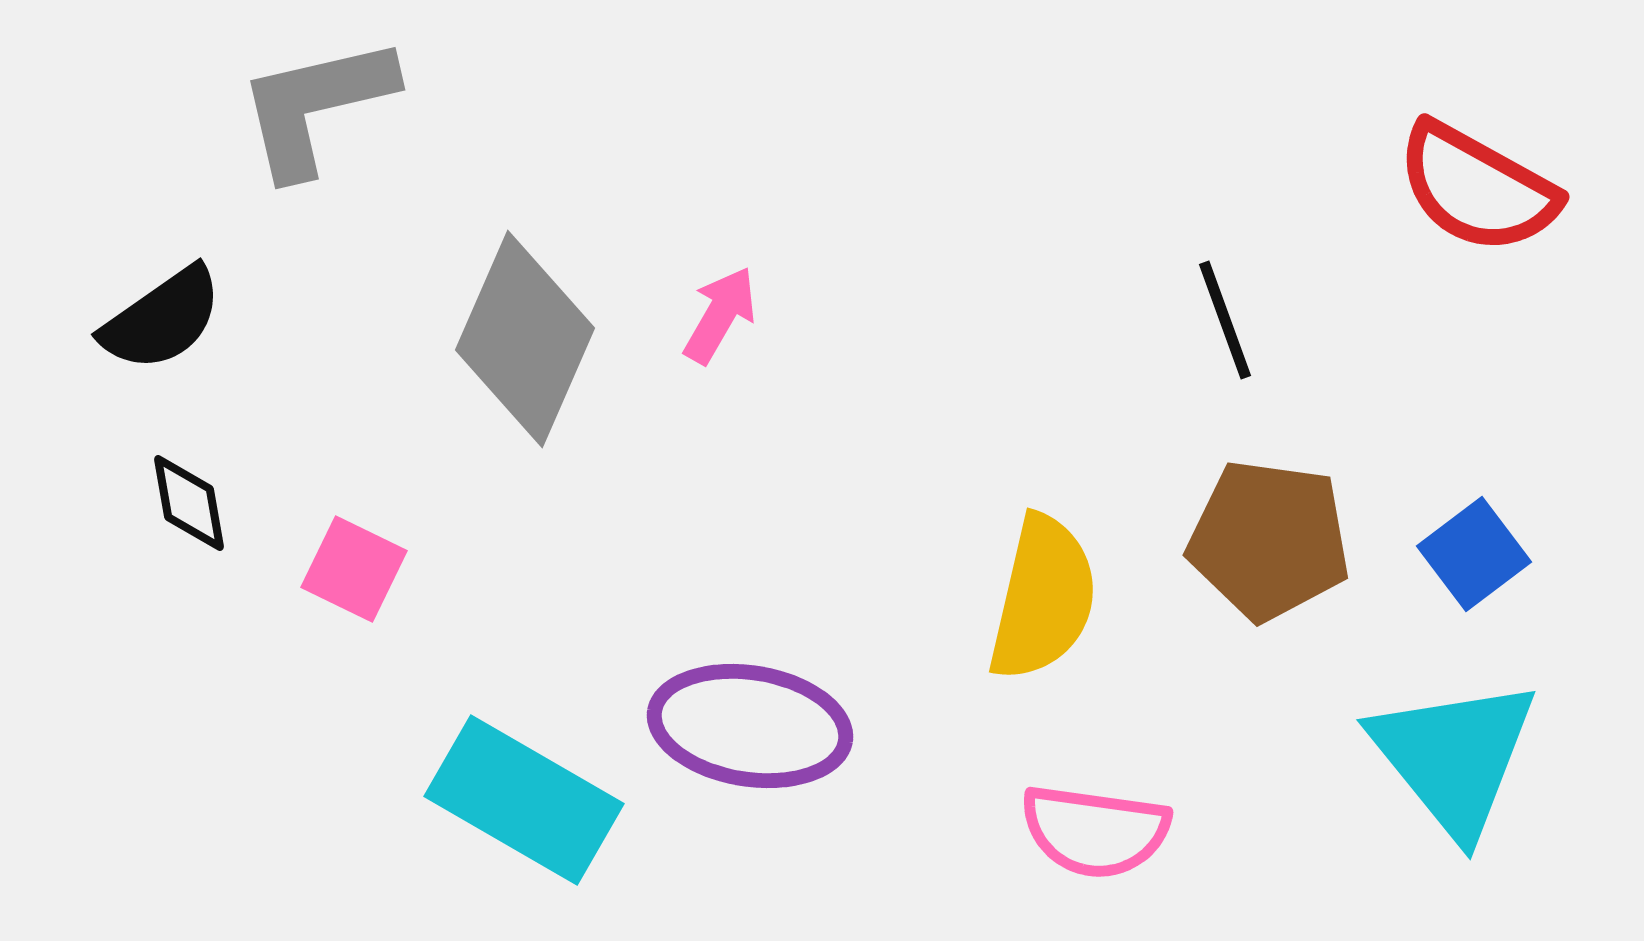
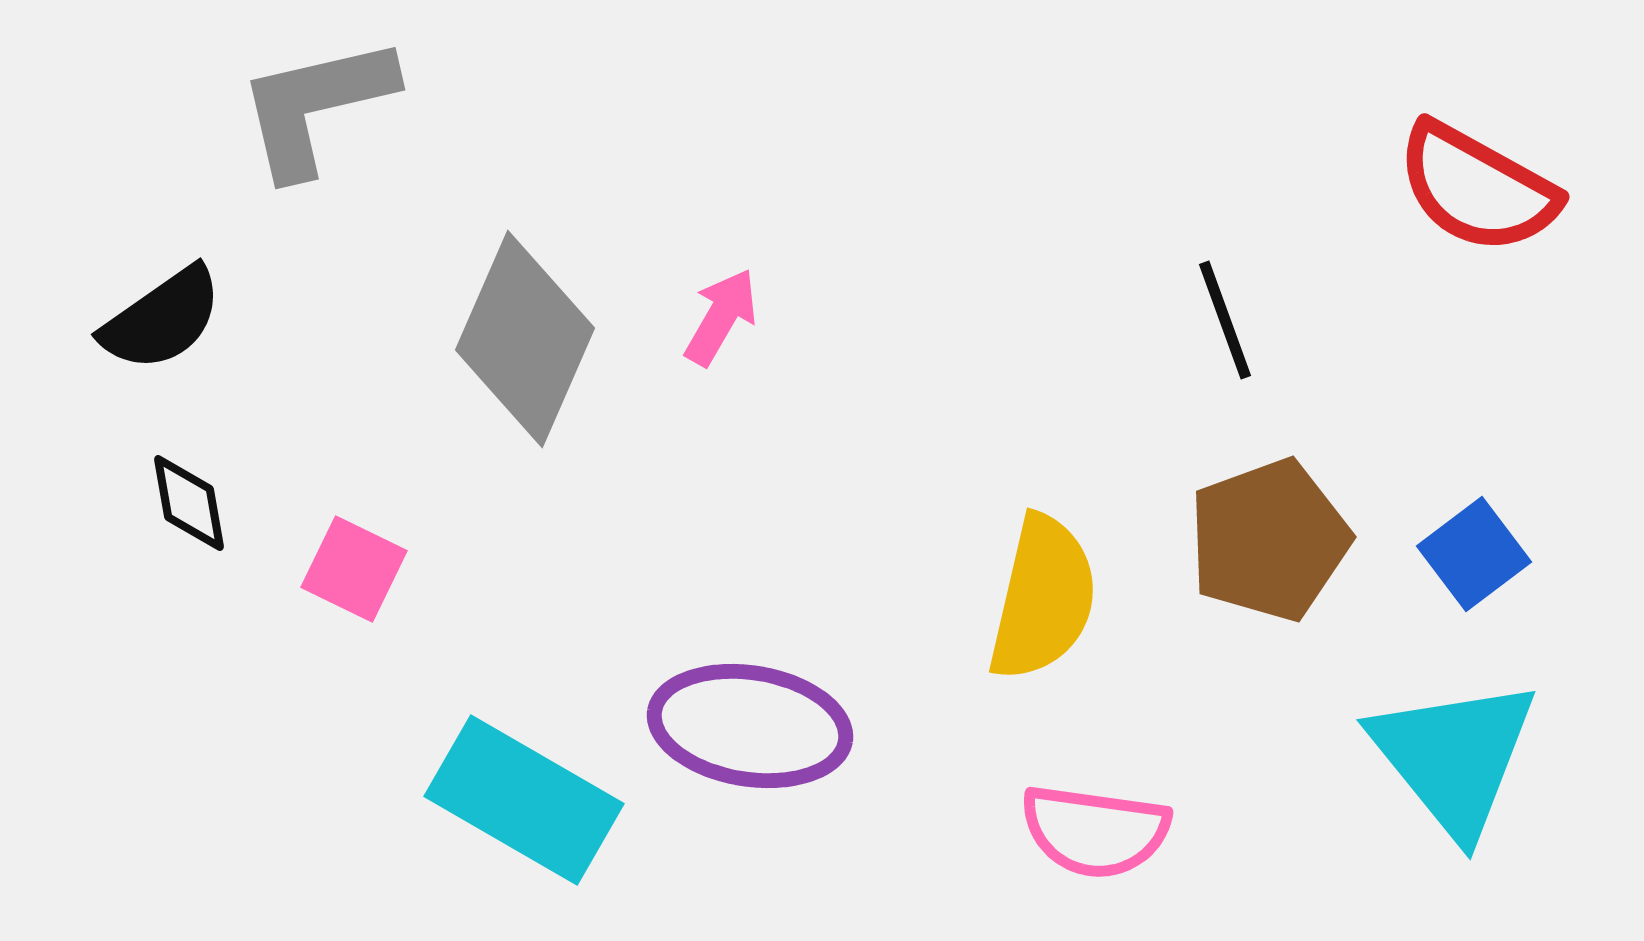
pink arrow: moved 1 px right, 2 px down
brown pentagon: rotated 28 degrees counterclockwise
